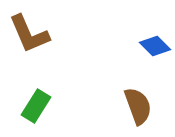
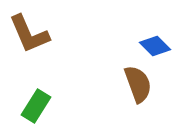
brown semicircle: moved 22 px up
